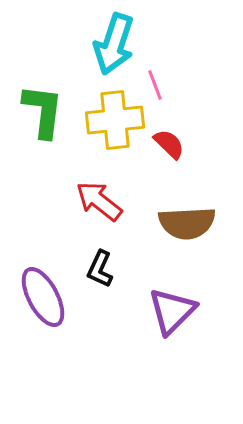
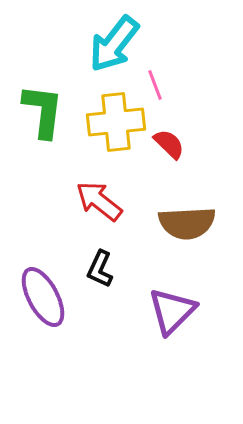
cyan arrow: rotated 20 degrees clockwise
yellow cross: moved 1 px right, 2 px down
